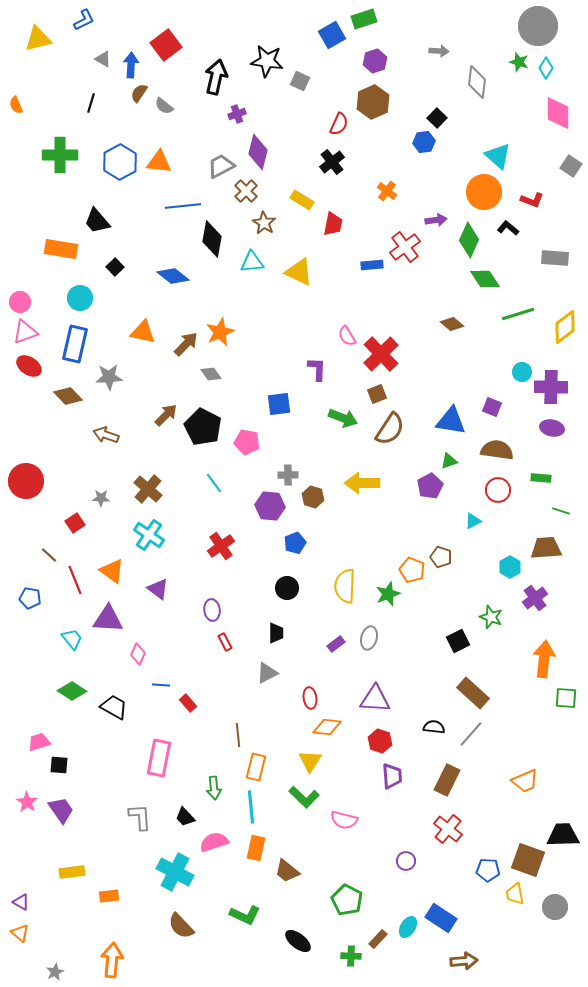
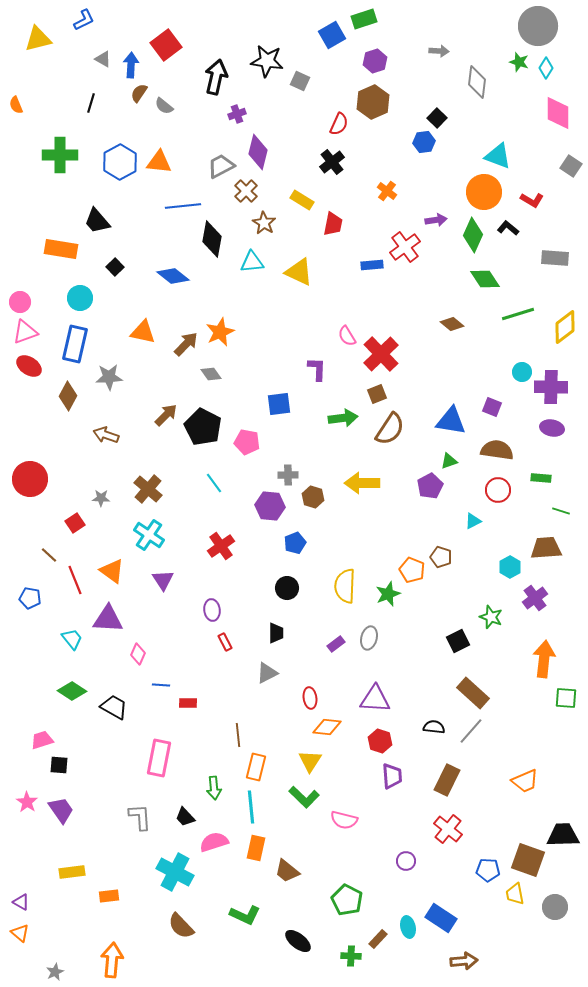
cyan triangle at (498, 156): rotated 20 degrees counterclockwise
red L-shape at (532, 200): rotated 10 degrees clockwise
green diamond at (469, 240): moved 4 px right, 5 px up
brown diamond at (68, 396): rotated 72 degrees clockwise
green arrow at (343, 418): rotated 28 degrees counterclockwise
red circle at (26, 481): moved 4 px right, 2 px up
purple triangle at (158, 589): moved 5 px right, 9 px up; rotated 20 degrees clockwise
red rectangle at (188, 703): rotated 48 degrees counterclockwise
gray line at (471, 734): moved 3 px up
pink trapezoid at (39, 742): moved 3 px right, 2 px up
cyan ellipse at (408, 927): rotated 45 degrees counterclockwise
